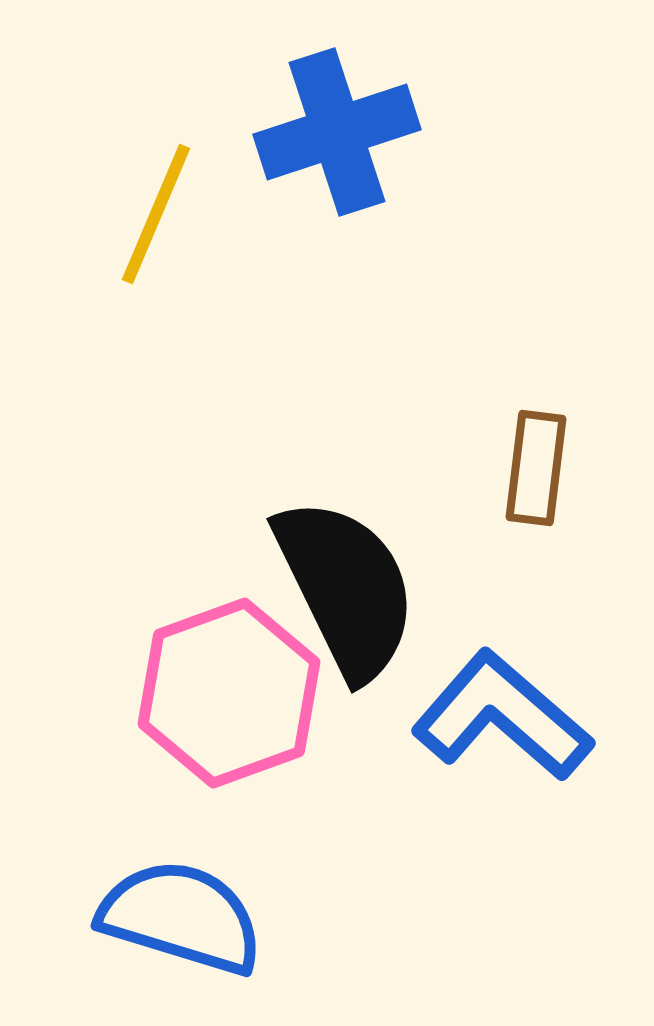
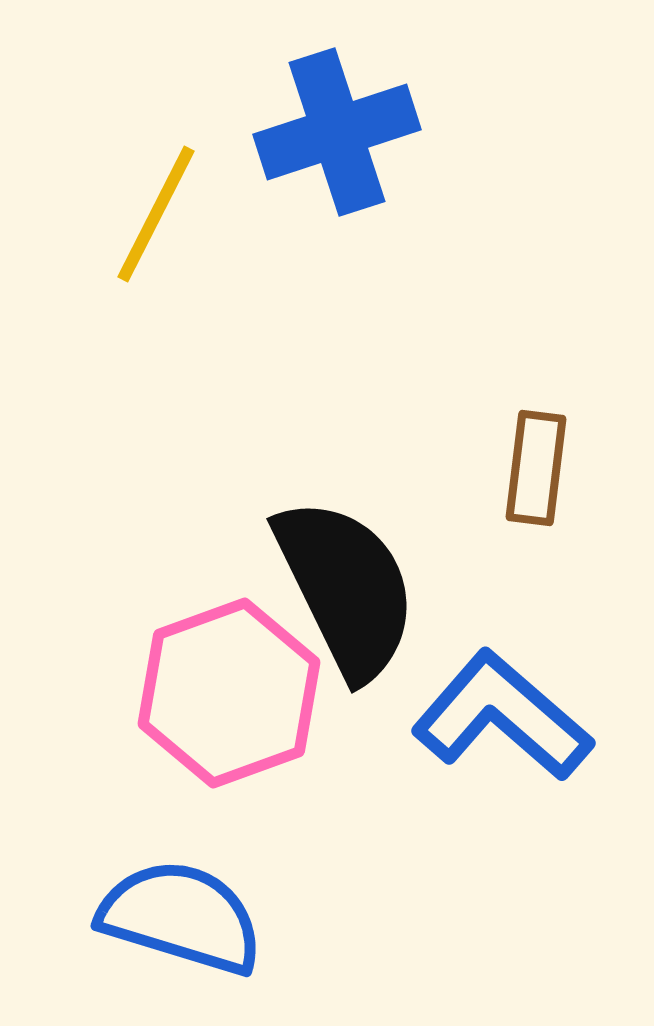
yellow line: rotated 4 degrees clockwise
